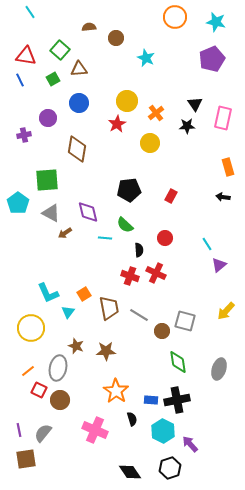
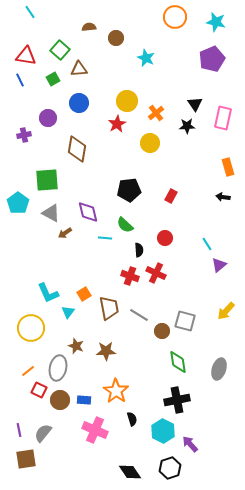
blue rectangle at (151, 400): moved 67 px left
